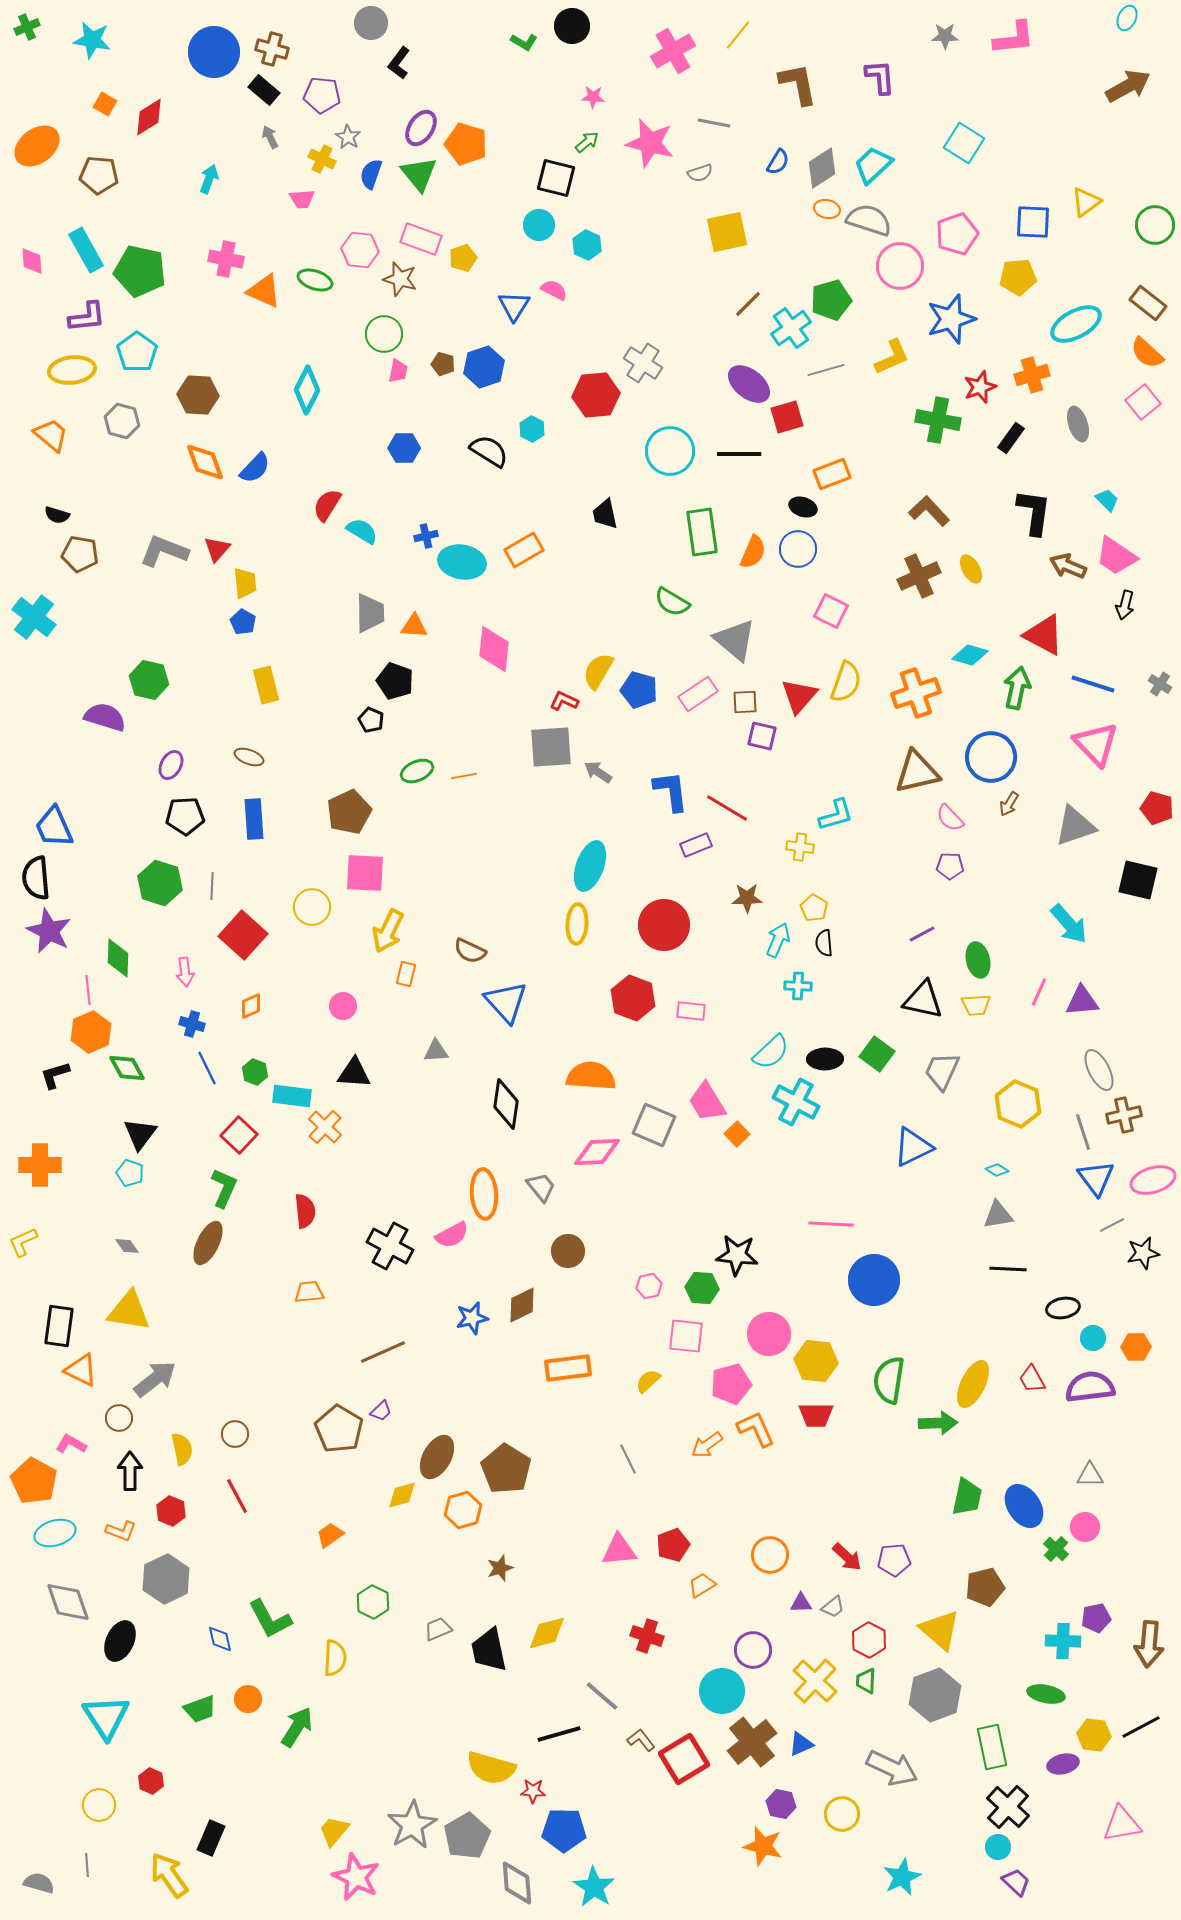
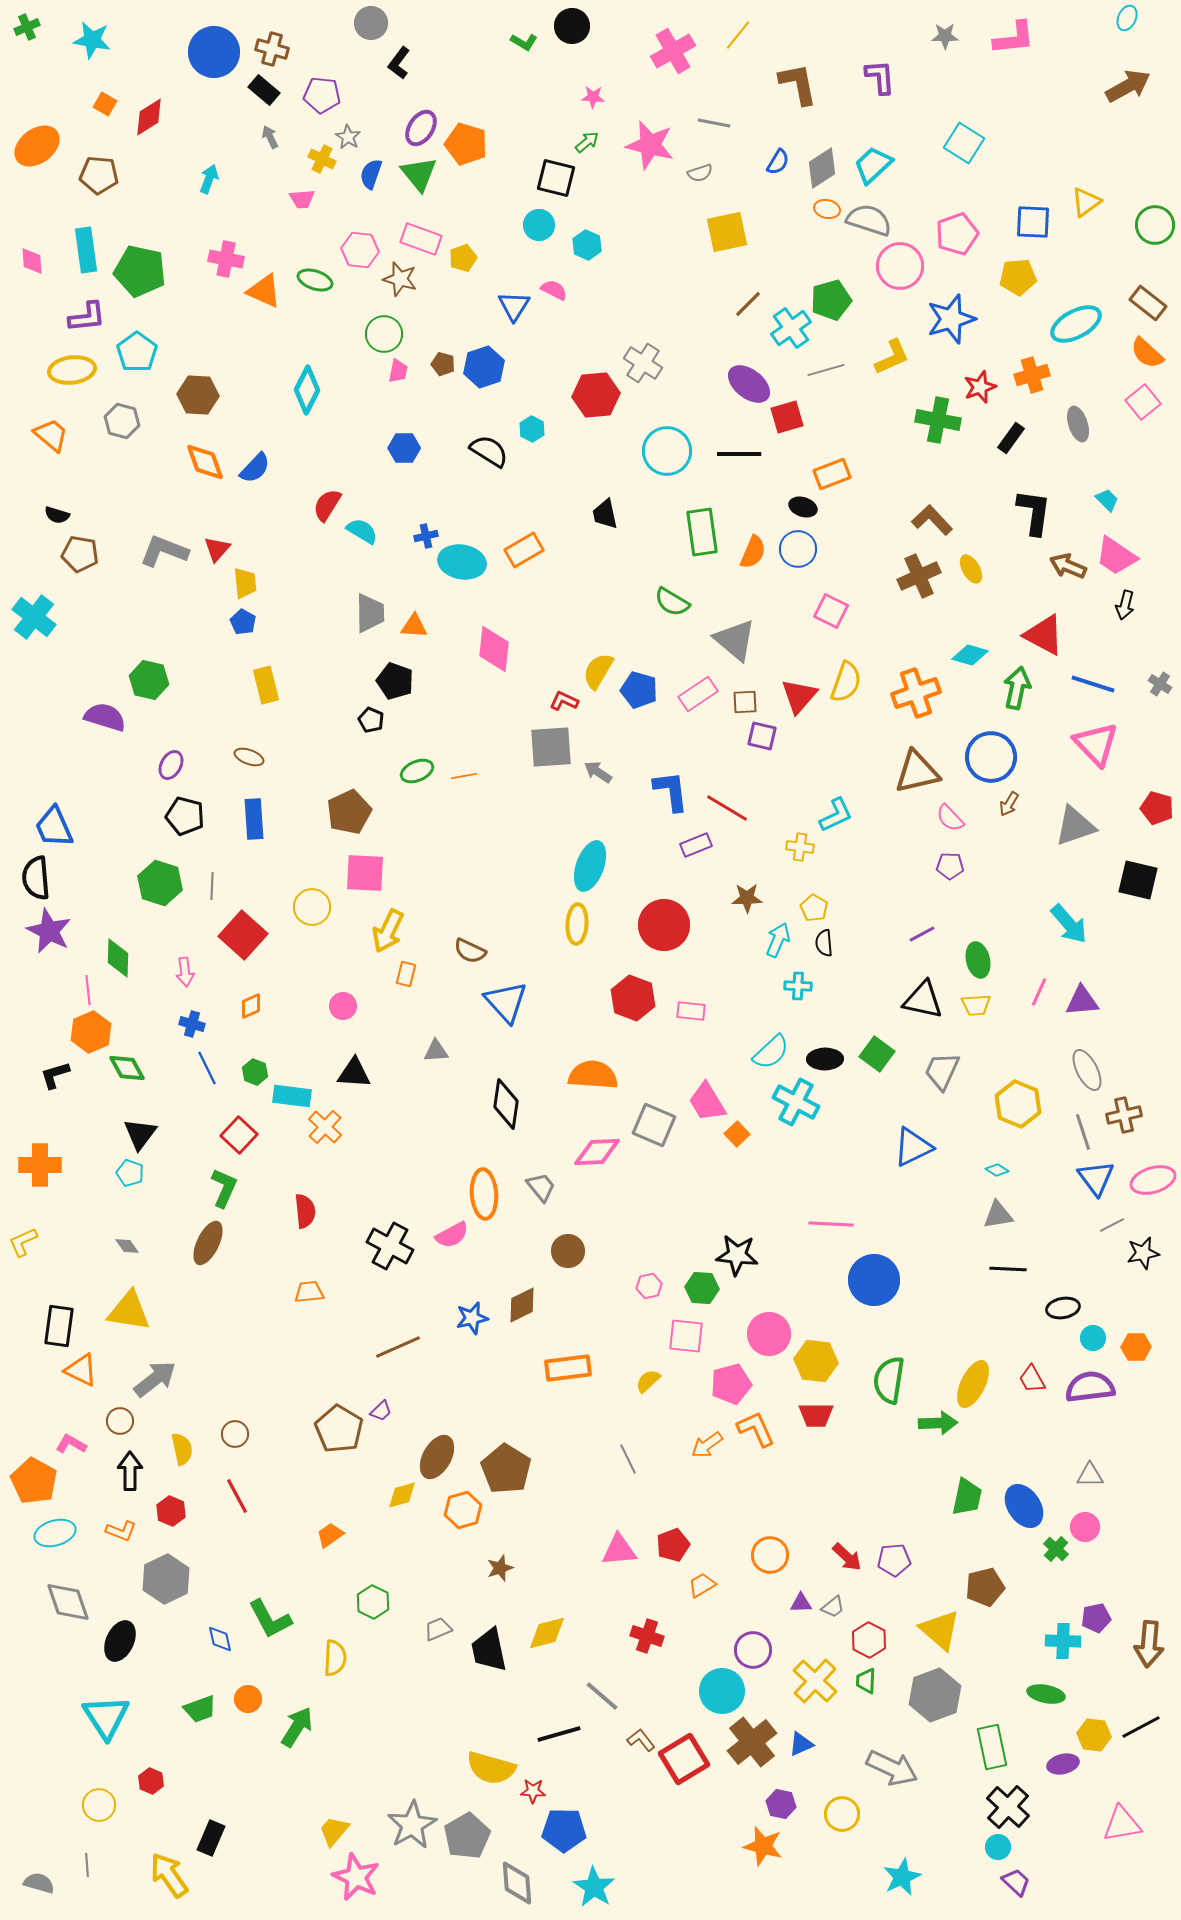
pink star at (650, 143): moved 2 px down
cyan rectangle at (86, 250): rotated 21 degrees clockwise
cyan circle at (670, 451): moved 3 px left
brown L-shape at (929, 511): moved 3 px right, 9 px down
cyan L-shape at (836, 815): rotated 9 degrees counterclockwise
black pentagon at (185, 816): rotated 18 degrees clockwise
gray ellipse at (1099, 1070): moved 12 px left
orange semicircle at (591, 1076): moved 2 px right, 1 px up
brown line at (383, 1352): moved 15 px right, 5 px up
brown circle at (119, 1418): moved 1 px right, 3 px down
